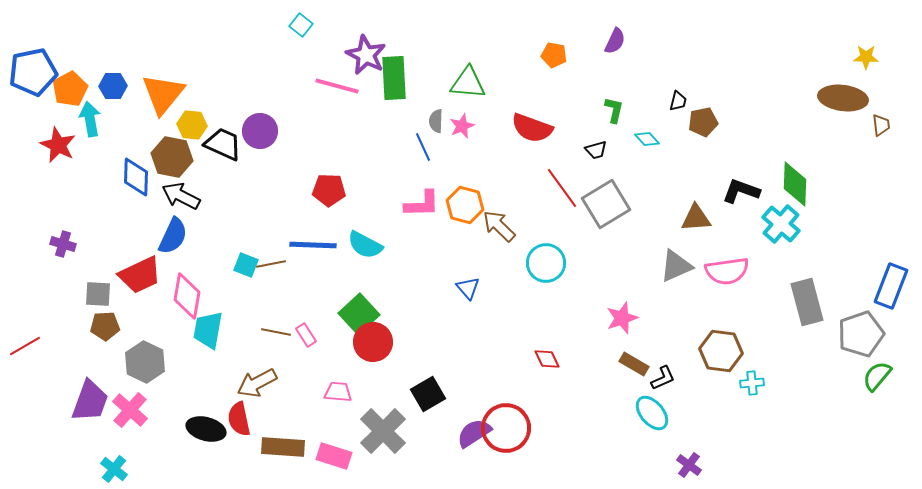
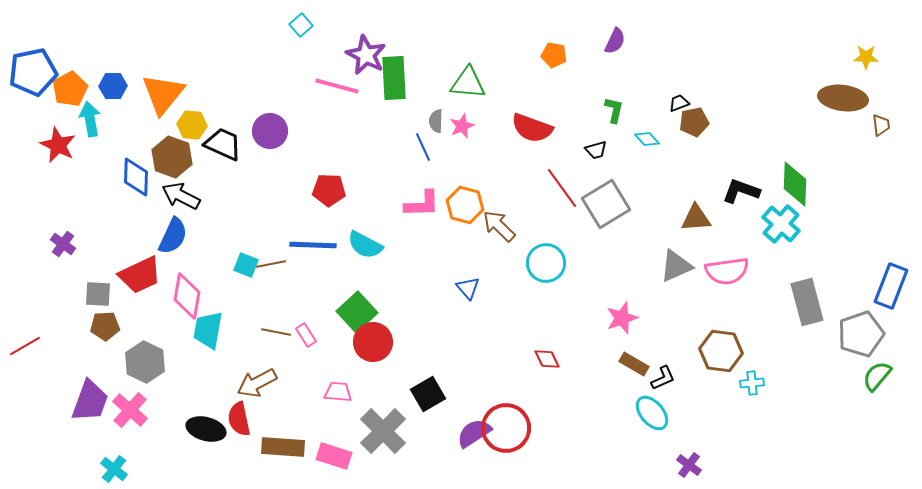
cyan square at (301, 25): rotated 10 degrees clockwise
black trapezoid at (678, 101): moved 1 px right, 2 px down; rotated 125 degrees counterclockwise
brown pentagon at (703, 122): moved 9 px left
purple circle at (260, 131): moved 10 px right
brown hexagon at (172, 157): rotated 9 degrees clockwise
purple cross at (63, 244): rotated 20 degrees clockwise
green square at (359, 314): moved 2 px left, 2 px up
